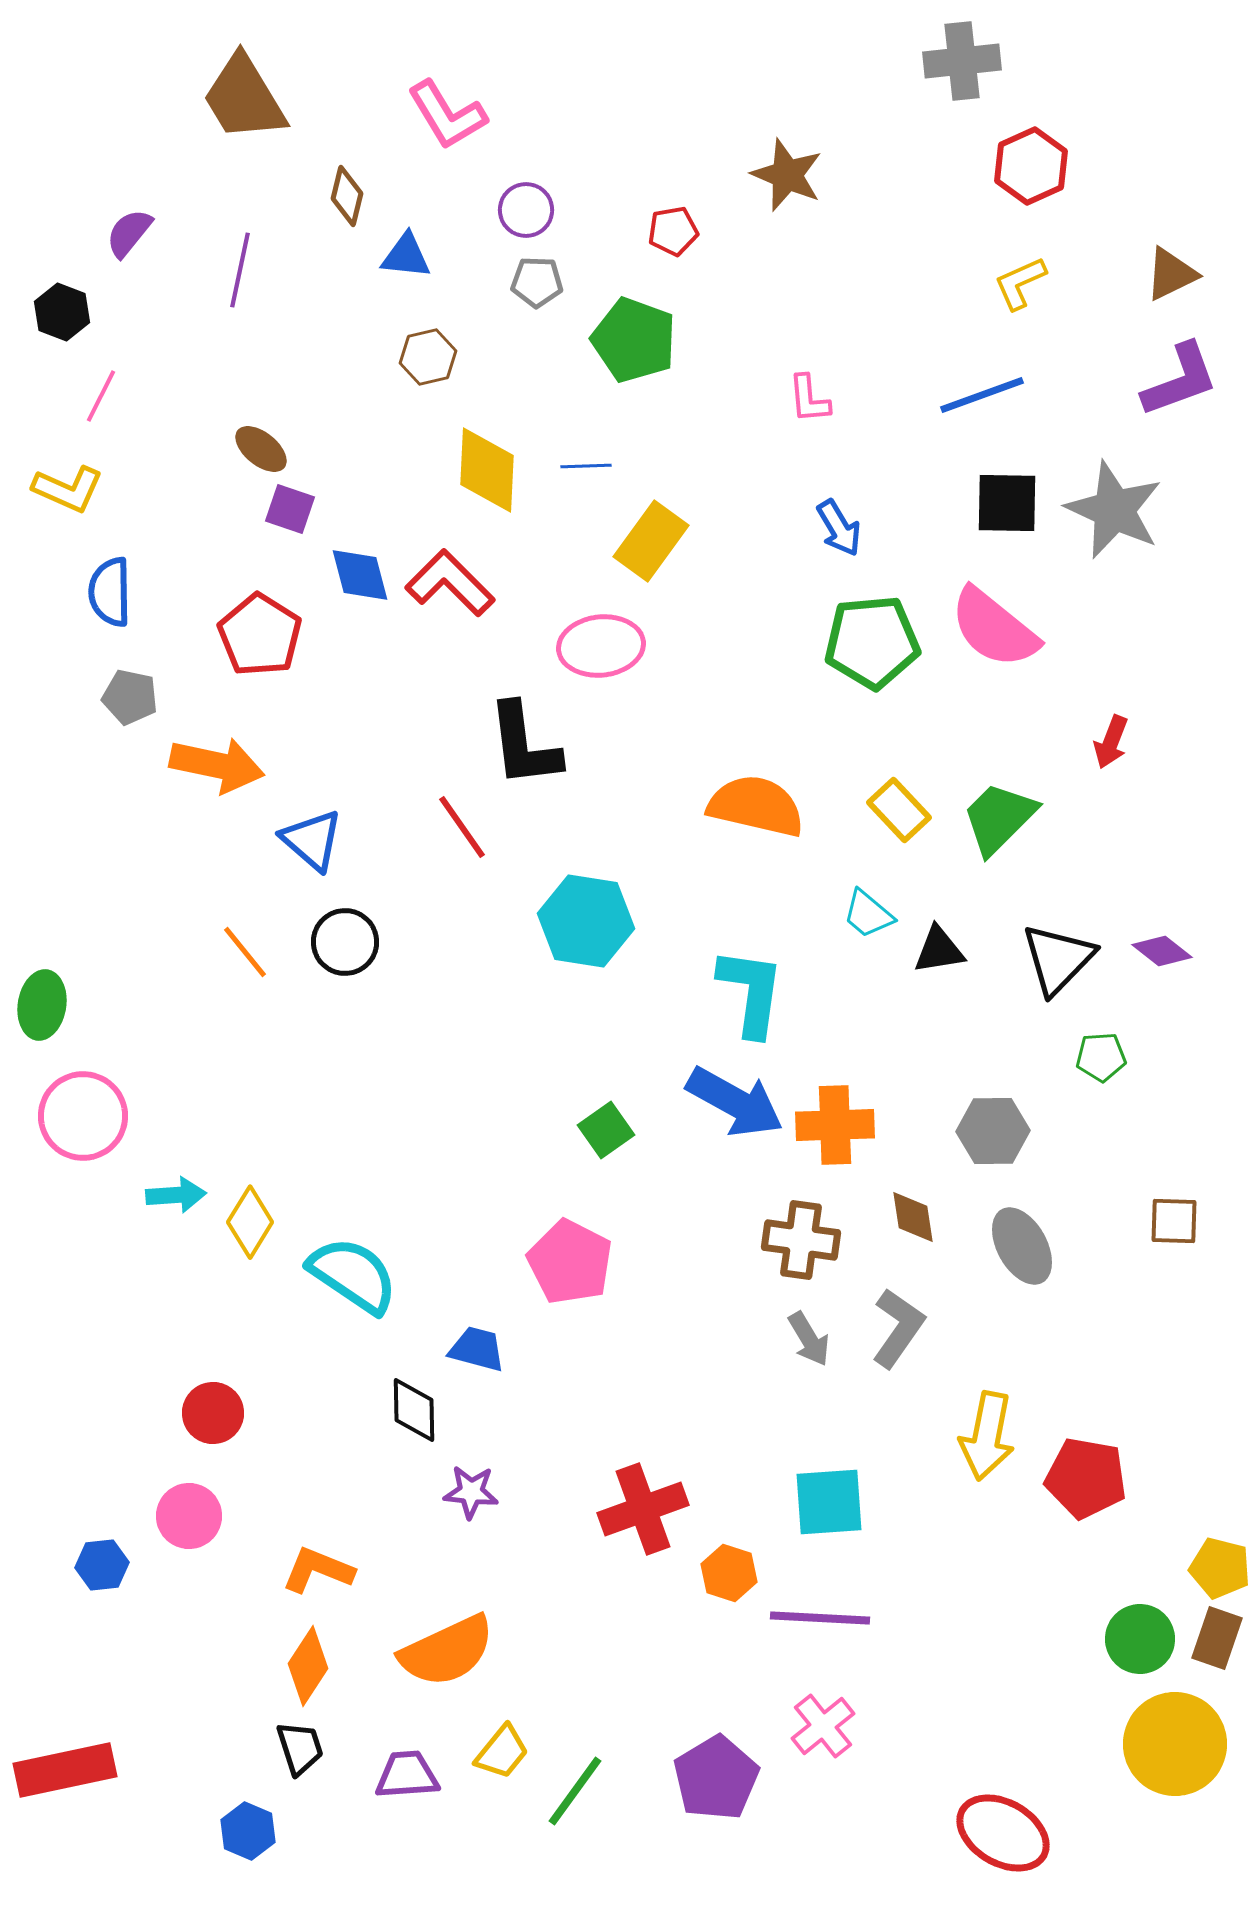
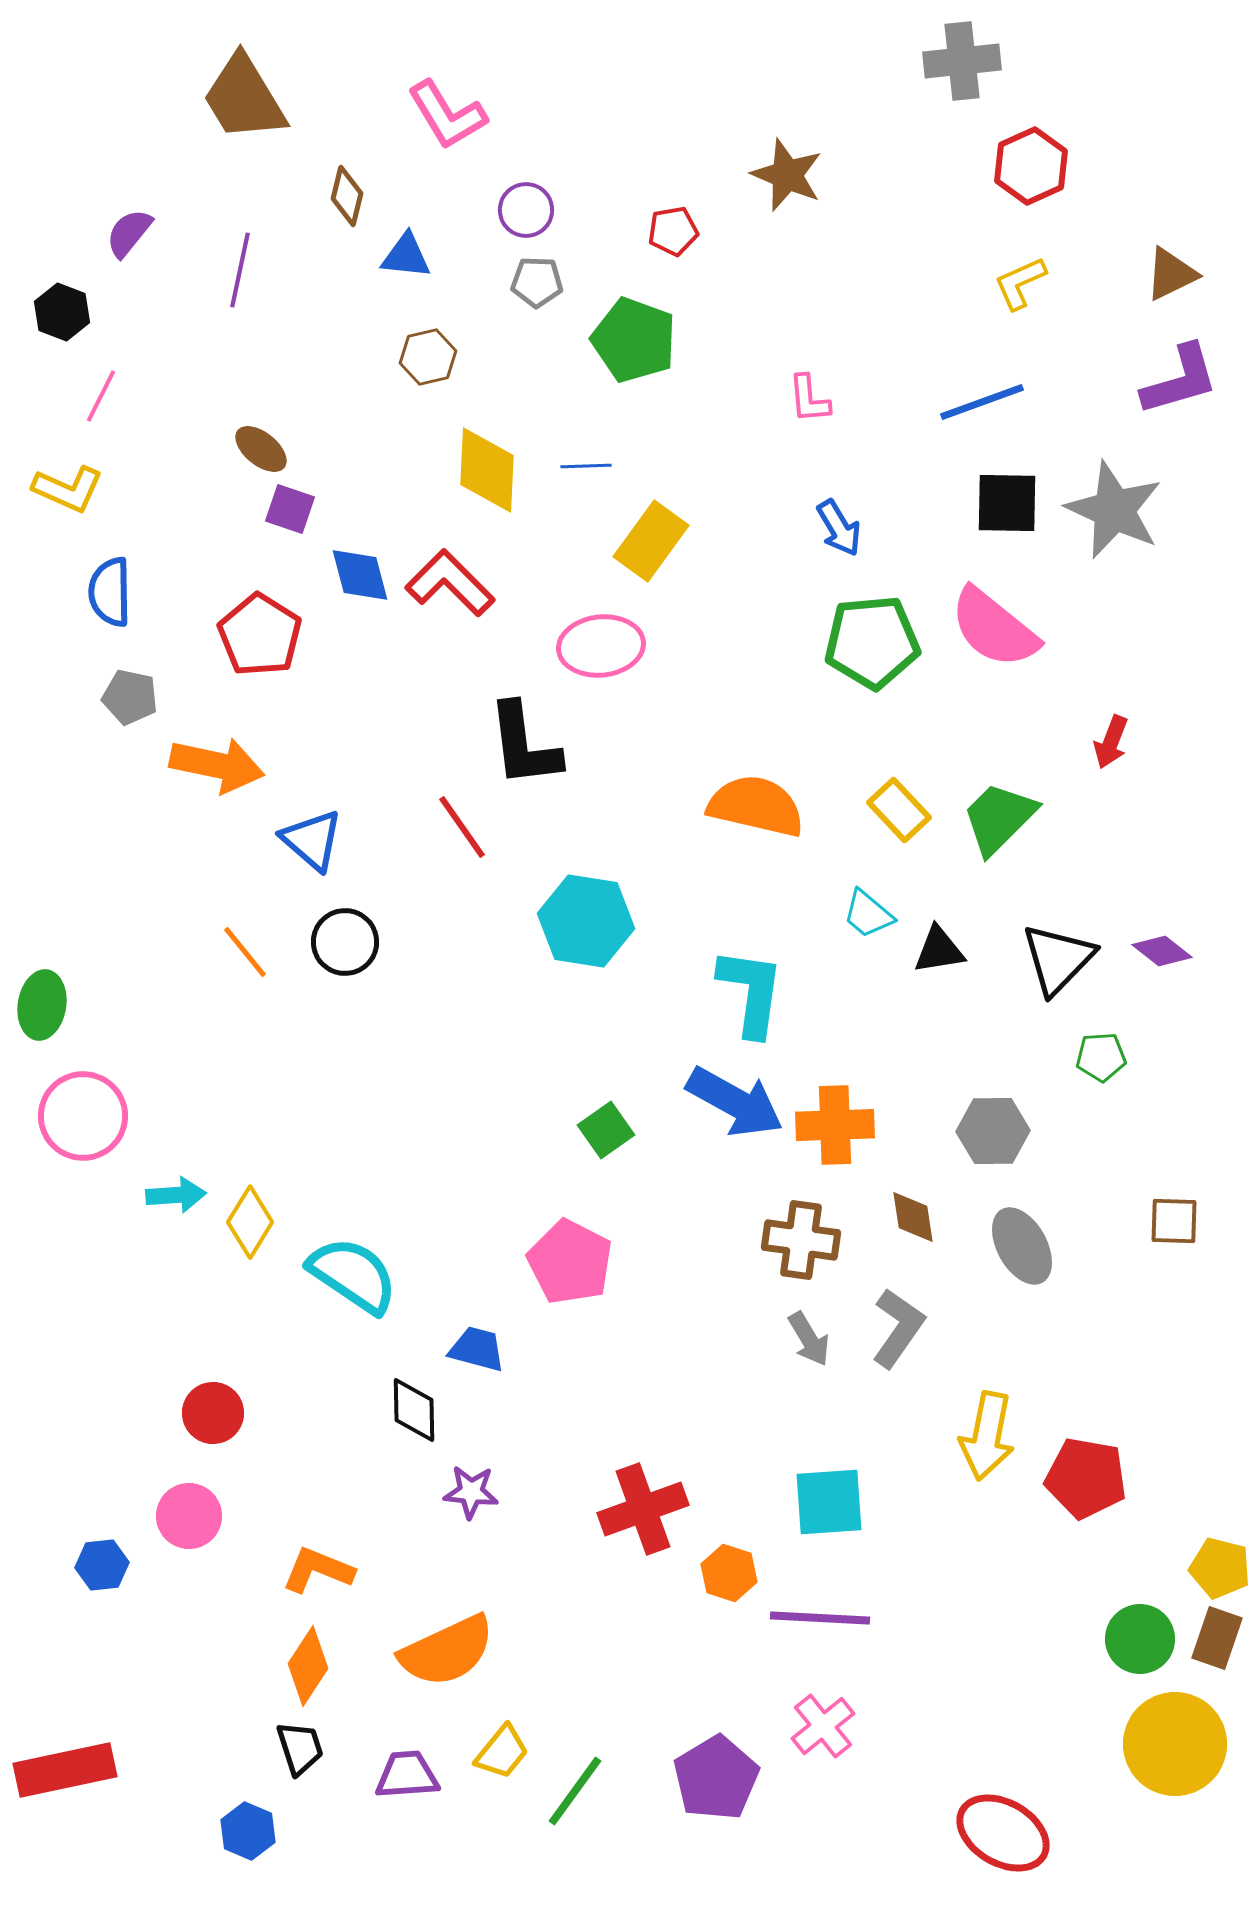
purple L-shape at (1180, 380): rotated 4 degrees clockwise
blue line at (982, 395): moved 7 px down
